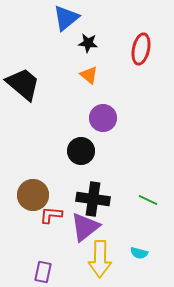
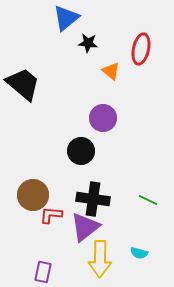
orange triangle: moved 22 px right, 4 px up
